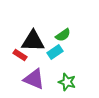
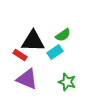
purple triangle: moved 7 px left
